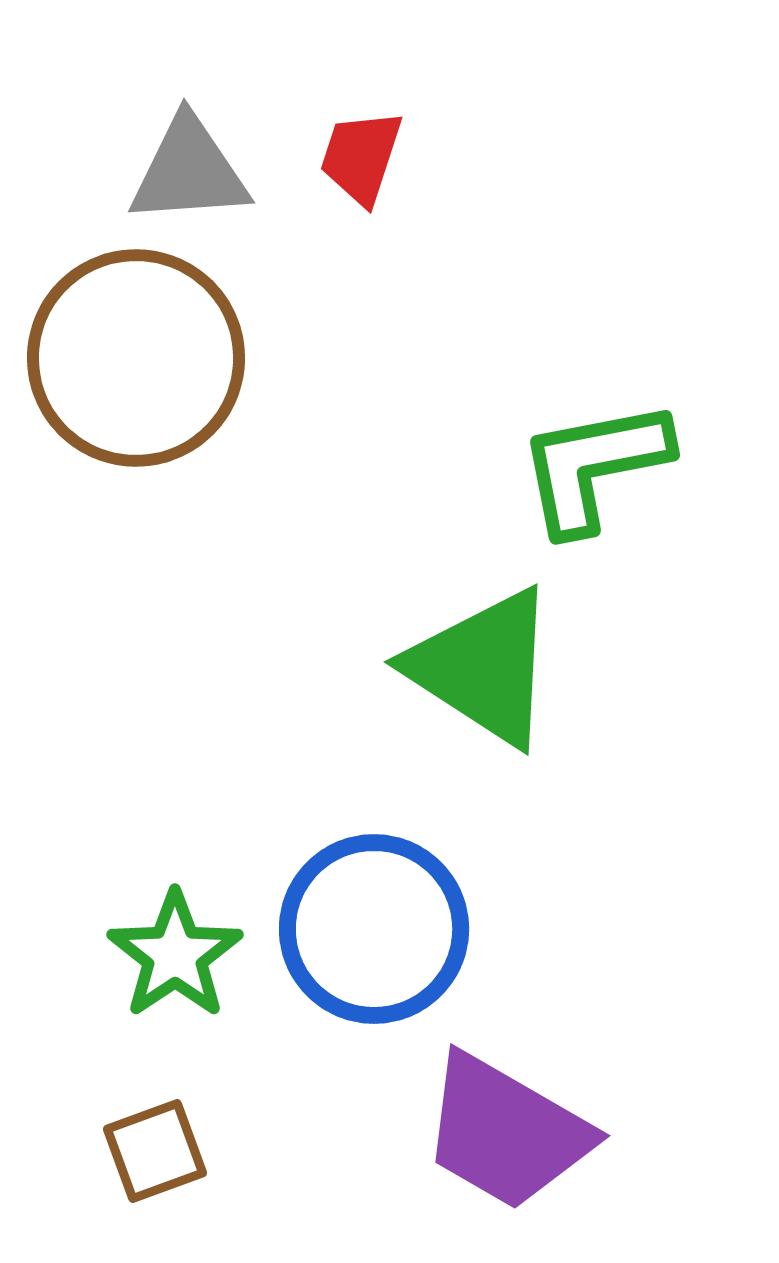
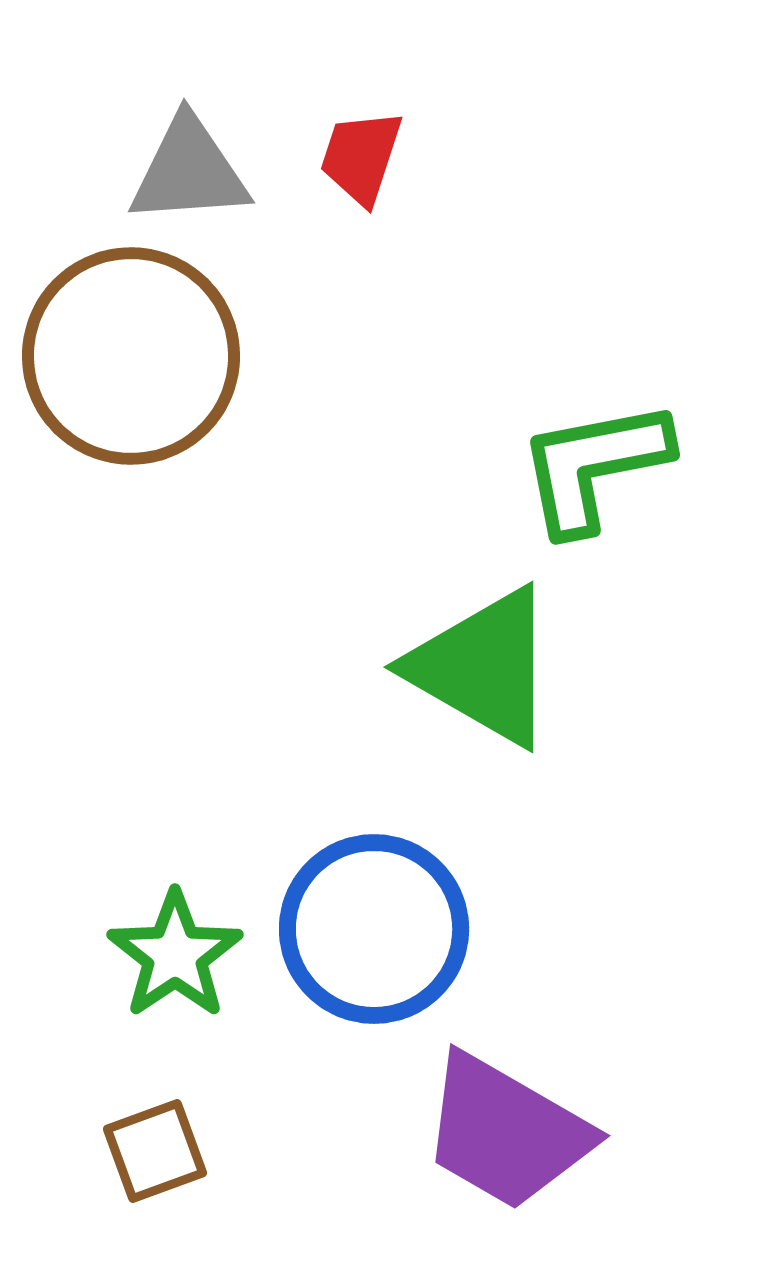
brown circle: moved 5 px left, 2 px up
green triangle: rotated 3 degrees counterclockwise
